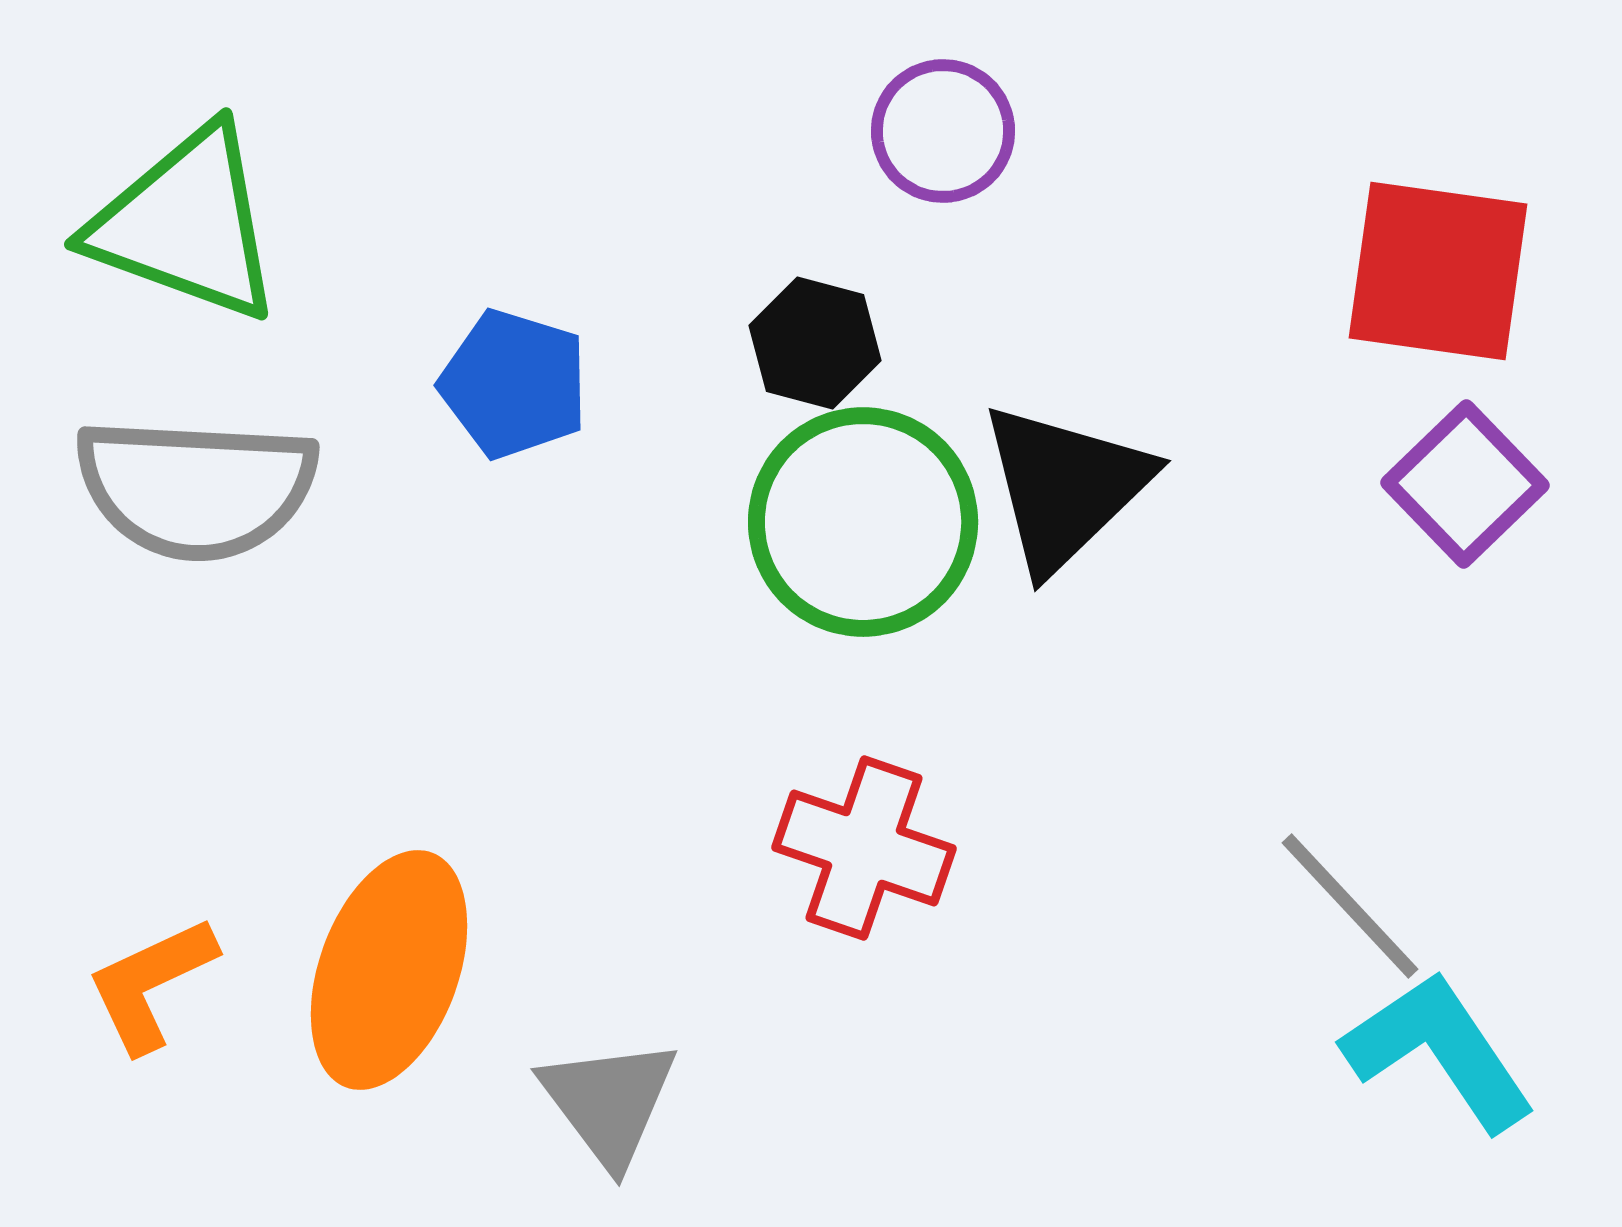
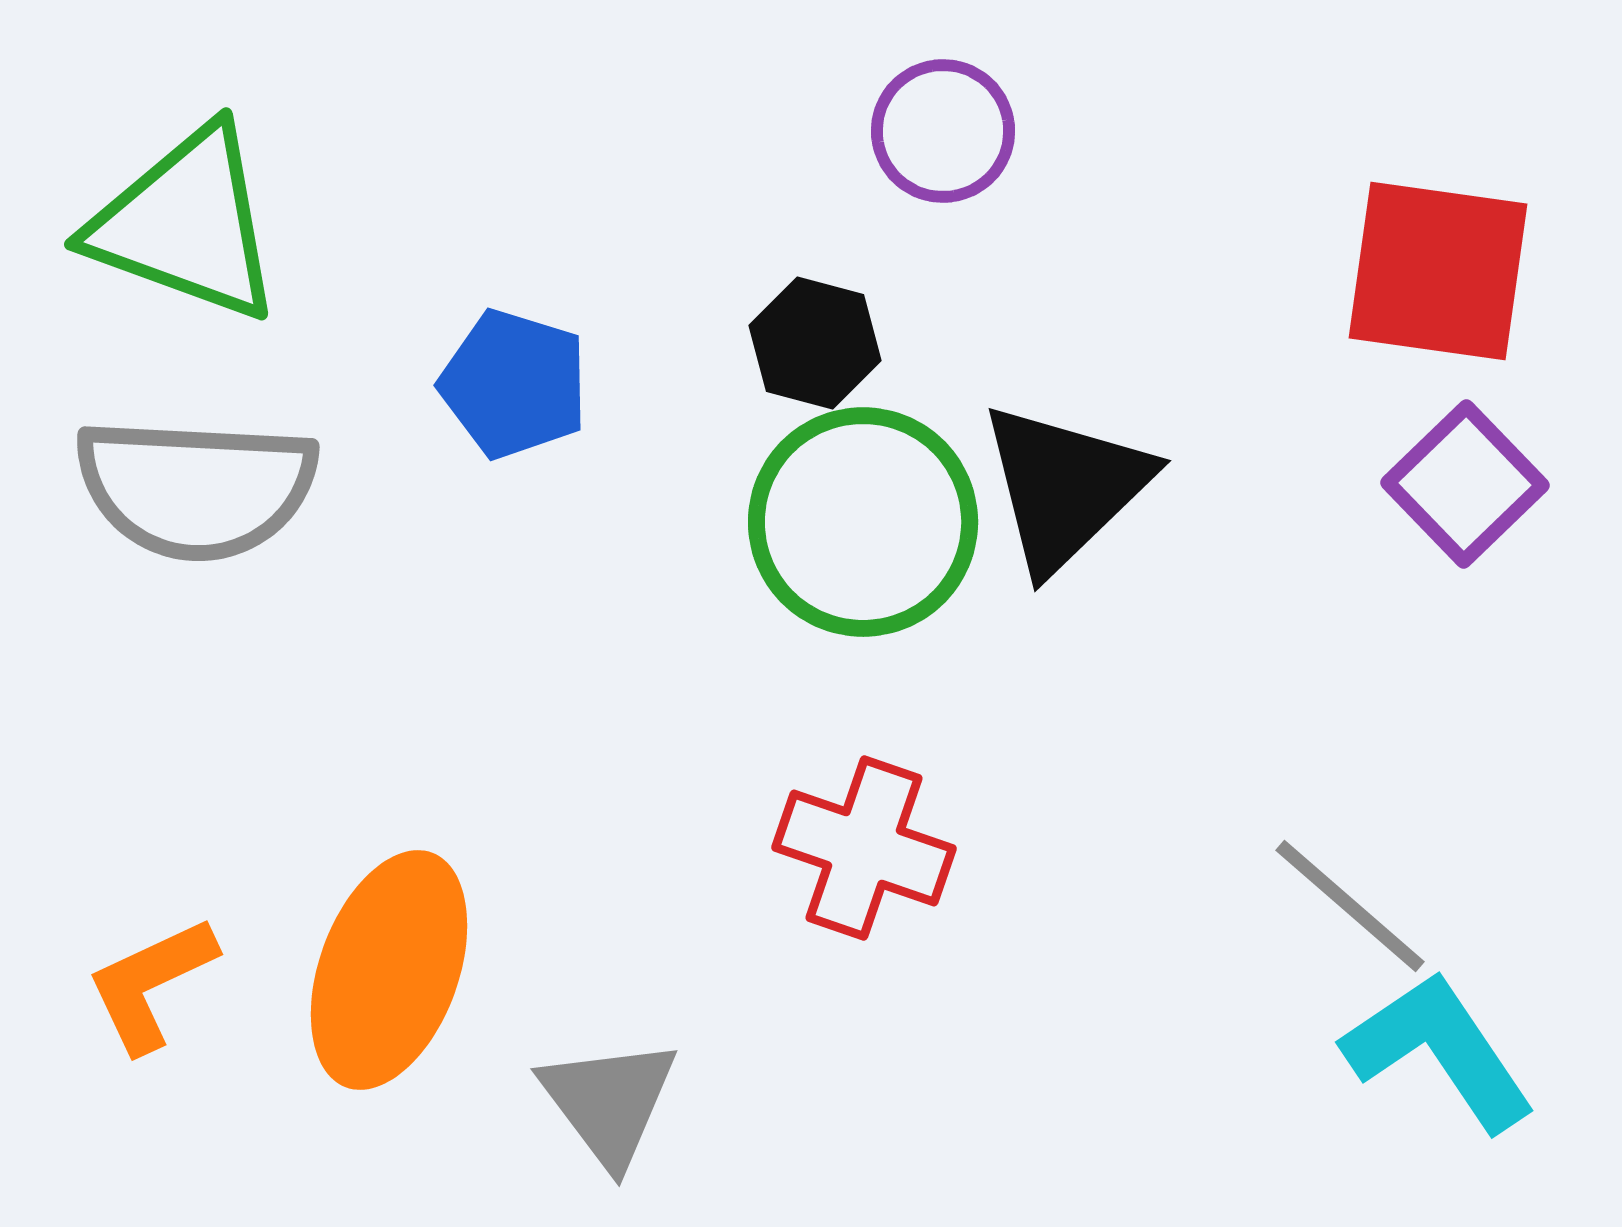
gray line: rotated 6 degrees counterclockwise
